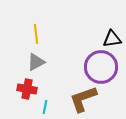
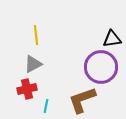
yellow line: moved 1 px down
gray triangle: moved 3 px left, 2 px down
red cross: rotated 24 degrees counterclockwise
brown L-shape: moved 1 px left, 1 px down
cyan line: moved 1 px right, 1 px up
